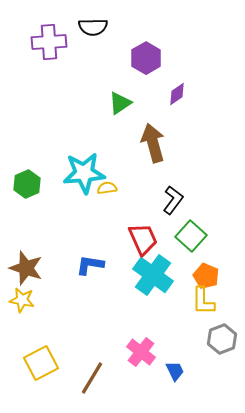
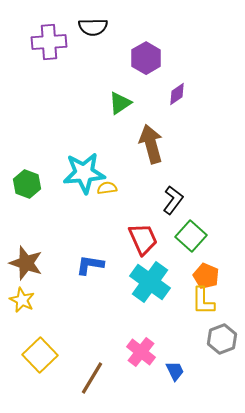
brown arrow: moved 2 px left, 1 px down
green hexagon: rotated 16 degrees counterclockwise
brown star: moved 5 px up
cyan cross: moved 3 px left, 7 px down
yellow star: rotated 15 degrees clockwise
yellow square: moved 1 px left, 8 px up; rotated 16 degrees counterclockwise
